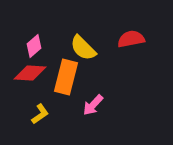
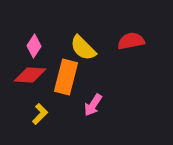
red semicircle: moved 2 px down
pink diamond: rotated 15 degrees counterclockwise
red diamond: moved 2 px down
pink arrow: rotated 10 degrees counterclockwise
yellow L-shape: rotated 10 degrees counterclockwise
